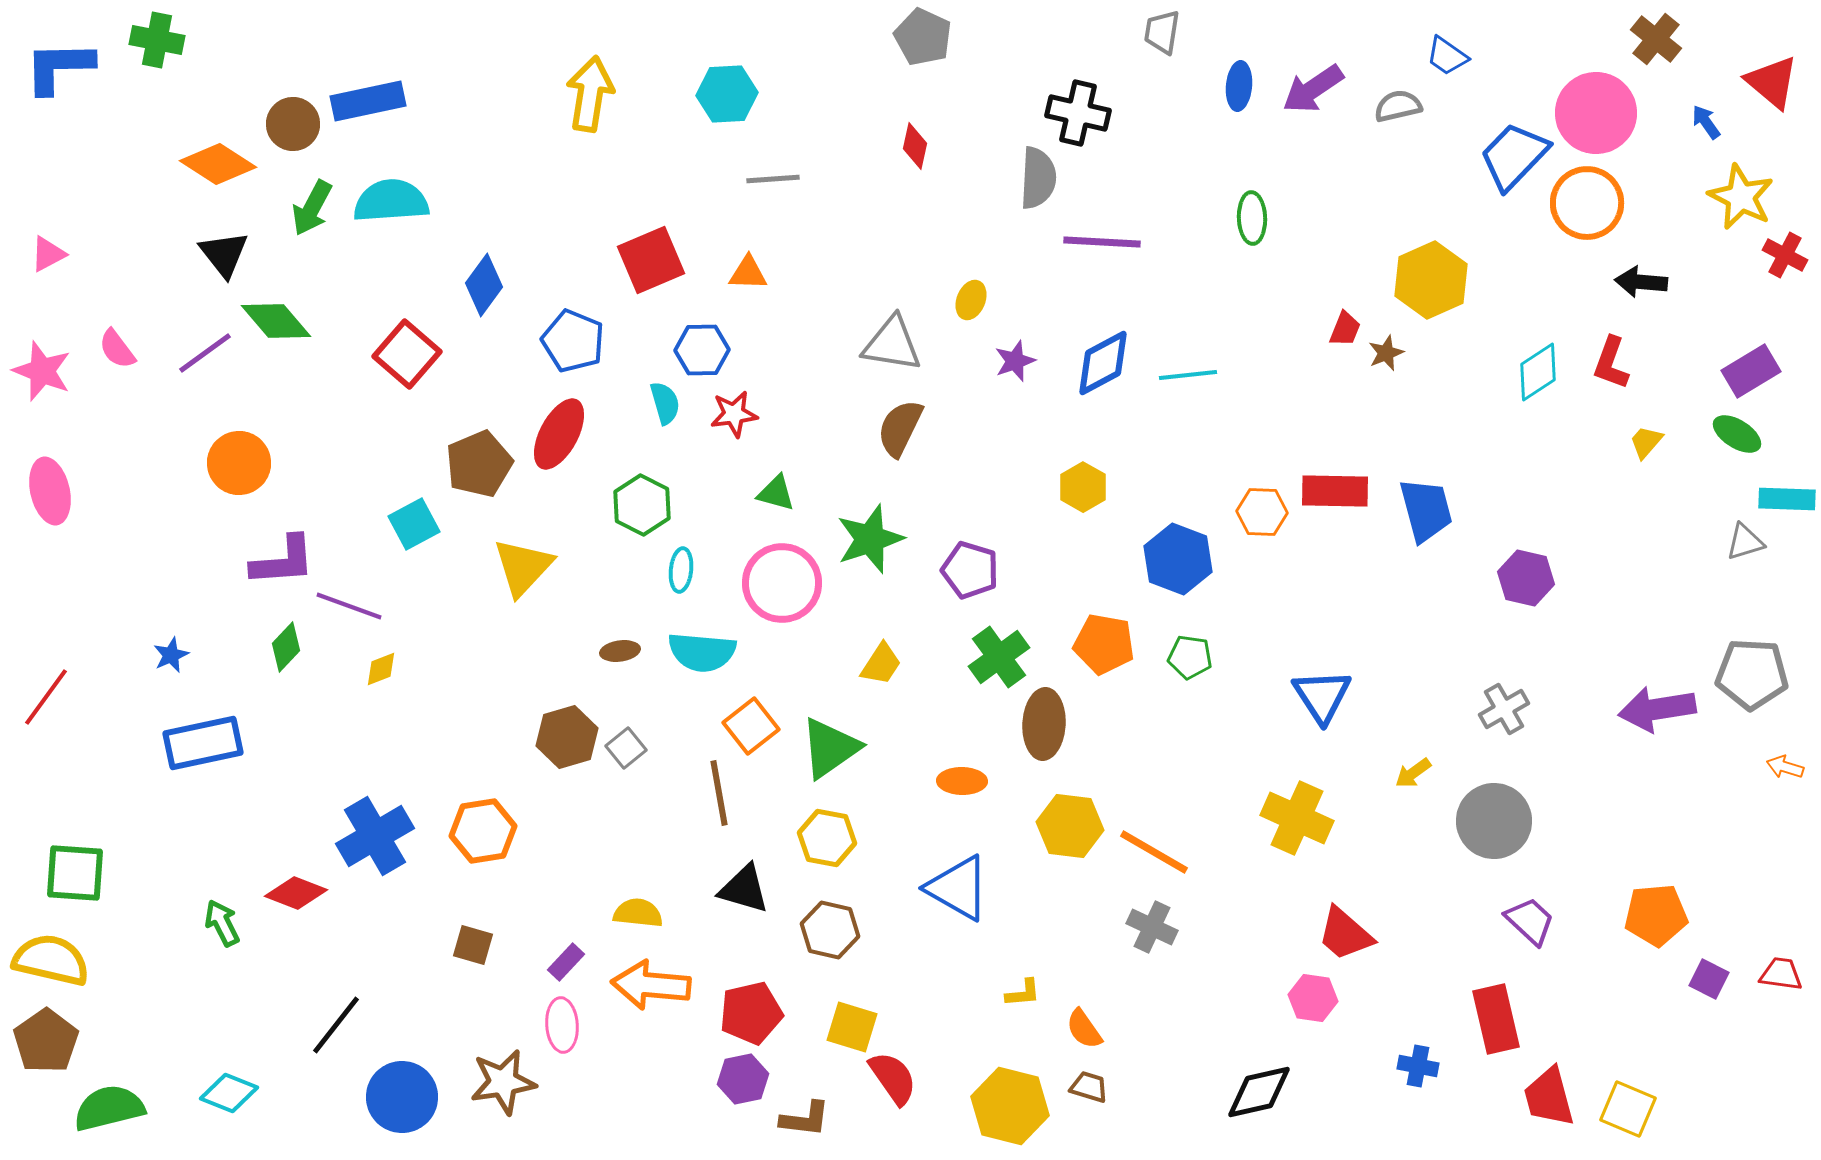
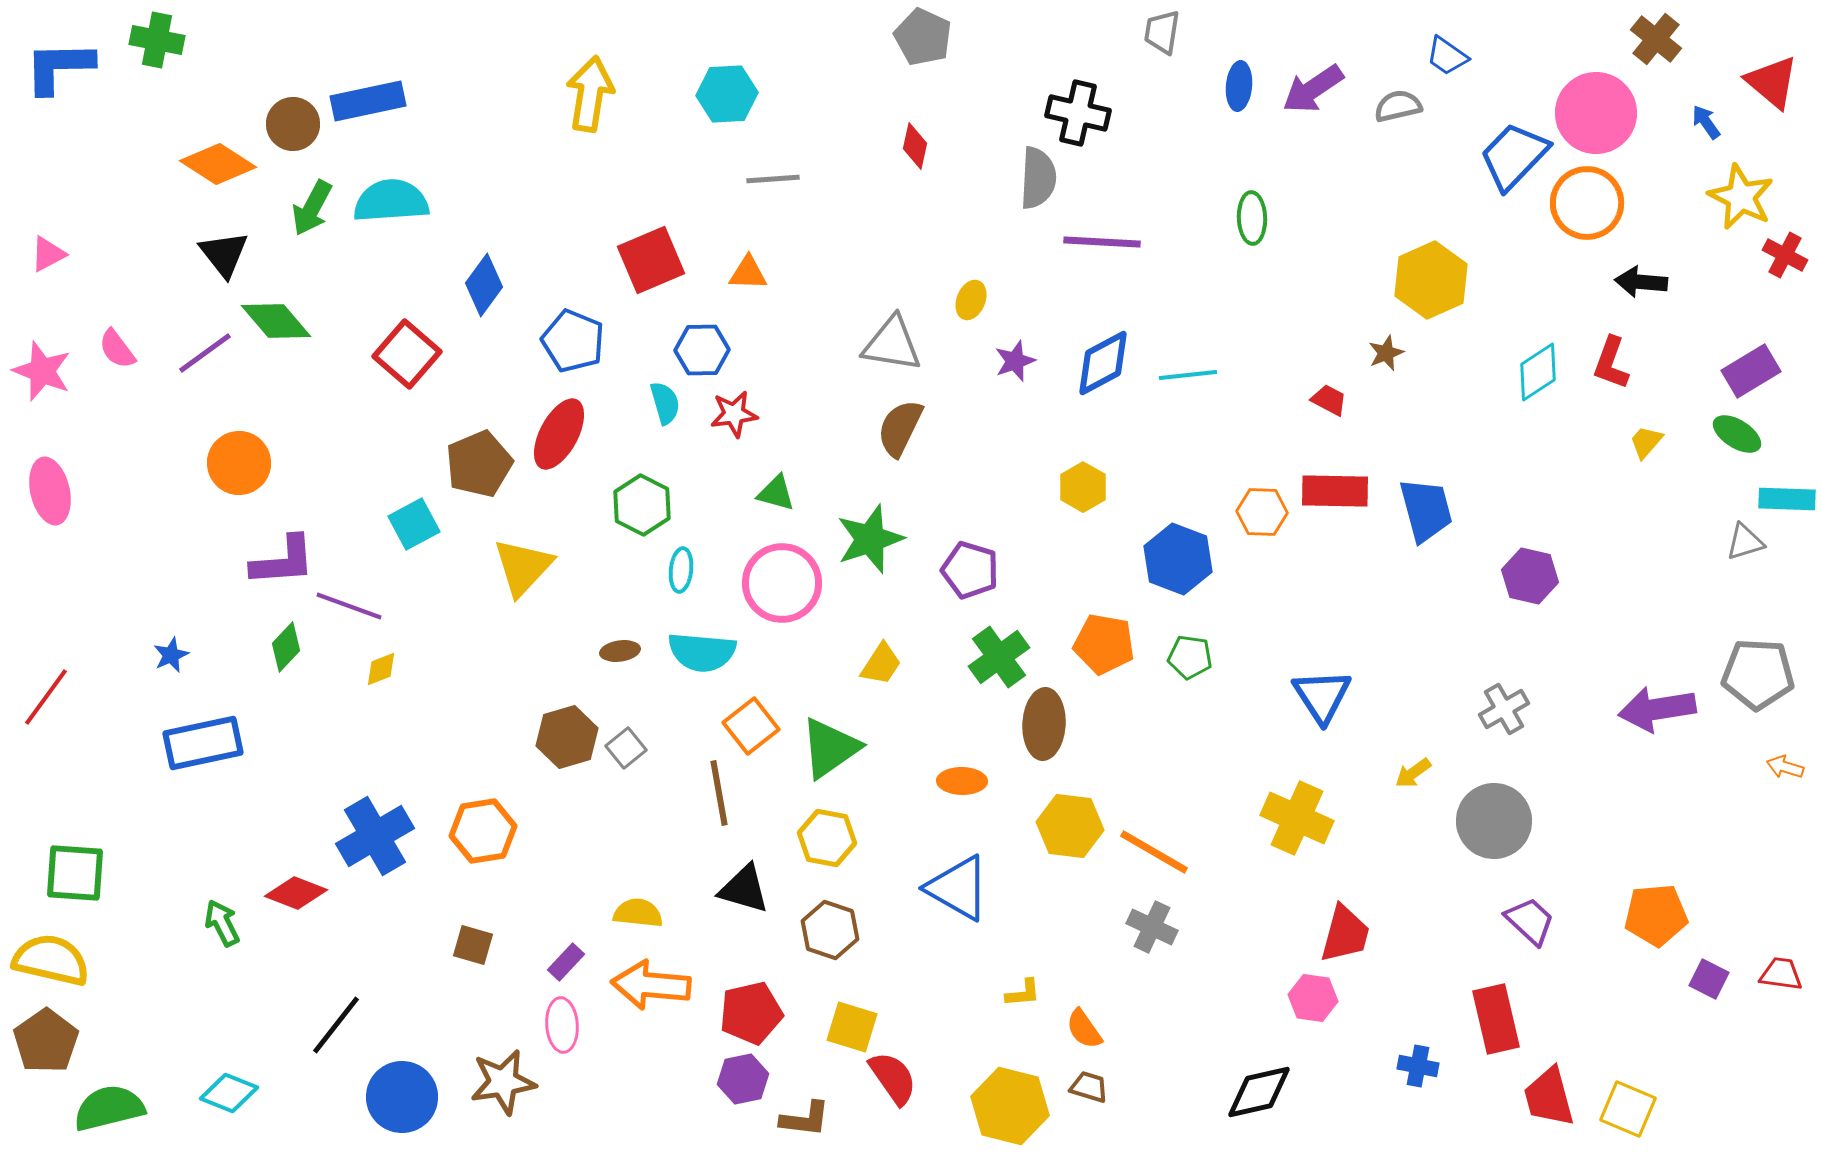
red trapezoid at (1345, 329): moved 16 px left, 71 px down; rotated 84 degrees counterclockwise
purple hexagon at (1526, 578): moved 4 px right, 2 px up
gray pentagon at (1752, 674): moved 6 px right
brown hexagon at (830, 930): rotated 6 degrees clockwise
red trapezoid at (1345, 934): rotated 116 degrees counterclockwise
